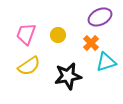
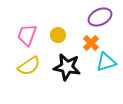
pink trapezoid: moved 1 px right, 1 px down
black star: moved 1 px left, 9 px up; rotated 20 degrees clockwise
